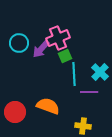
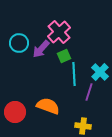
pink cross: moved 1 px right, 6 px up; rotated 20 degrees counterclockwise
green square: moved 1 px left
purple line: rotated 72 degrees counterclockwise
